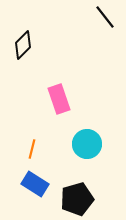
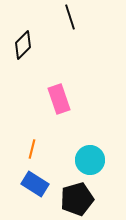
black line: moved 35 px left; rotated 20 degrees clockwise
cyan circle: moved 3 px right, 16 px down
